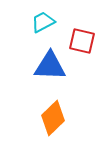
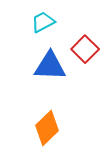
red square: moved 3 px right, 8 px down; rotated 32 degrees clockwise
orange diamond: moved 6 px left, 10 px down
